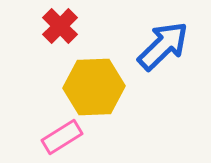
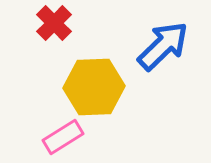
red cross: moved 6 px left, 3 px up
pink rectangle: moved 1 px right
